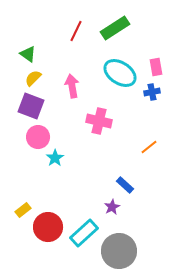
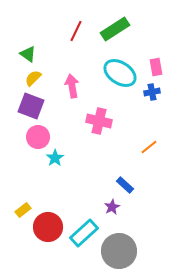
green rectangle: moved 1 px down
